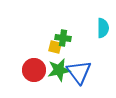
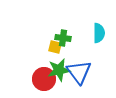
cyan semicircle: moved 4 px left, 5 px down
red circle: moved 10 px right, 9 px down
